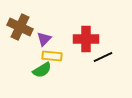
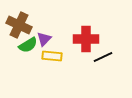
brown cross: moved 1 px left, 2 px up
green semicircle: moved 14 px left, 25 px up
